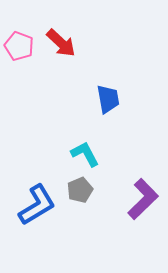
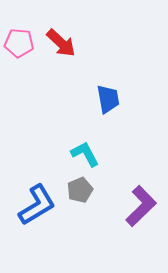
pink pentagon: moved 3 px up; rotated 16 degrees counterclockwise
purple L-shape: moved 2 px left, 7 px down
